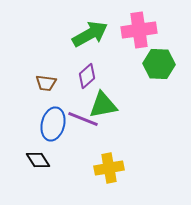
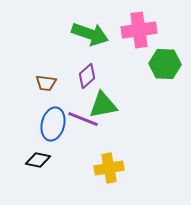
green arrow: rotated 48 degrees clockwise
green hexagon: moved 6 px right
black diamond: rotated 45 degrees counterclockwise
